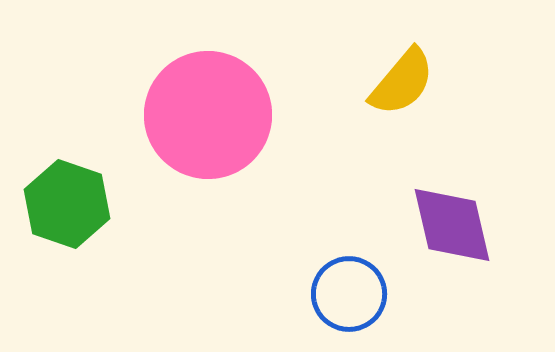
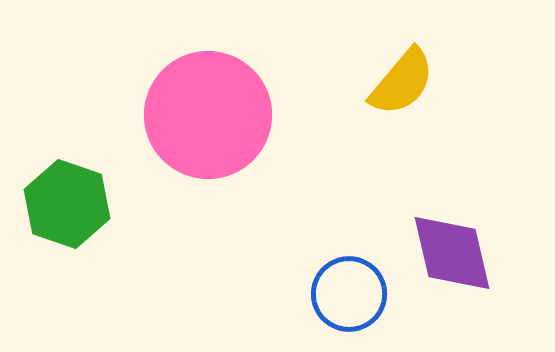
purple diamond: moved 28 px down
